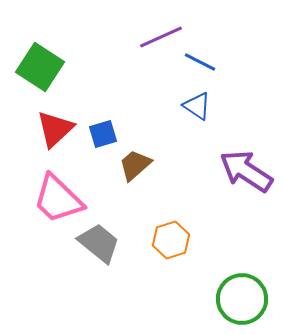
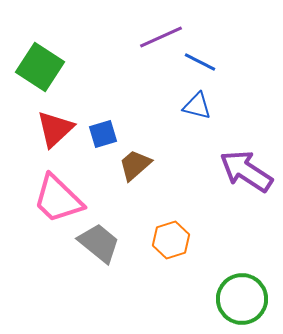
blue triangle: rotated 20 degrees counterclockwise
